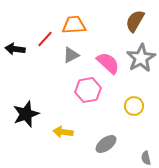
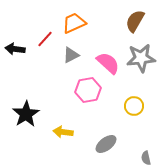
orange trapezoid: moved 2 px up; rotated 20 degrees counterclockwise
gray star: rotated 24 degrees clockwise
black star: rotated 12 degrees counterclockwise
